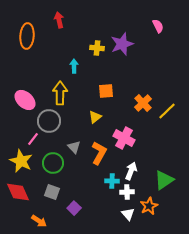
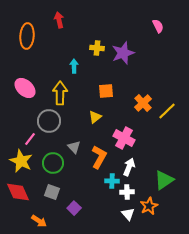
purple star: moved 1 px right, 9 px down
pink ellipse: moved 12 px up
pink line: moved 3 px left
orange L-shape: moved 4 px down
white arrow: moved 2 px left, 4 px up
